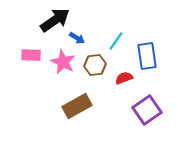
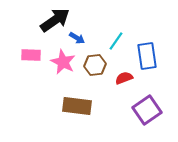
brown rectangle: rotated 36 degrees clockwise
